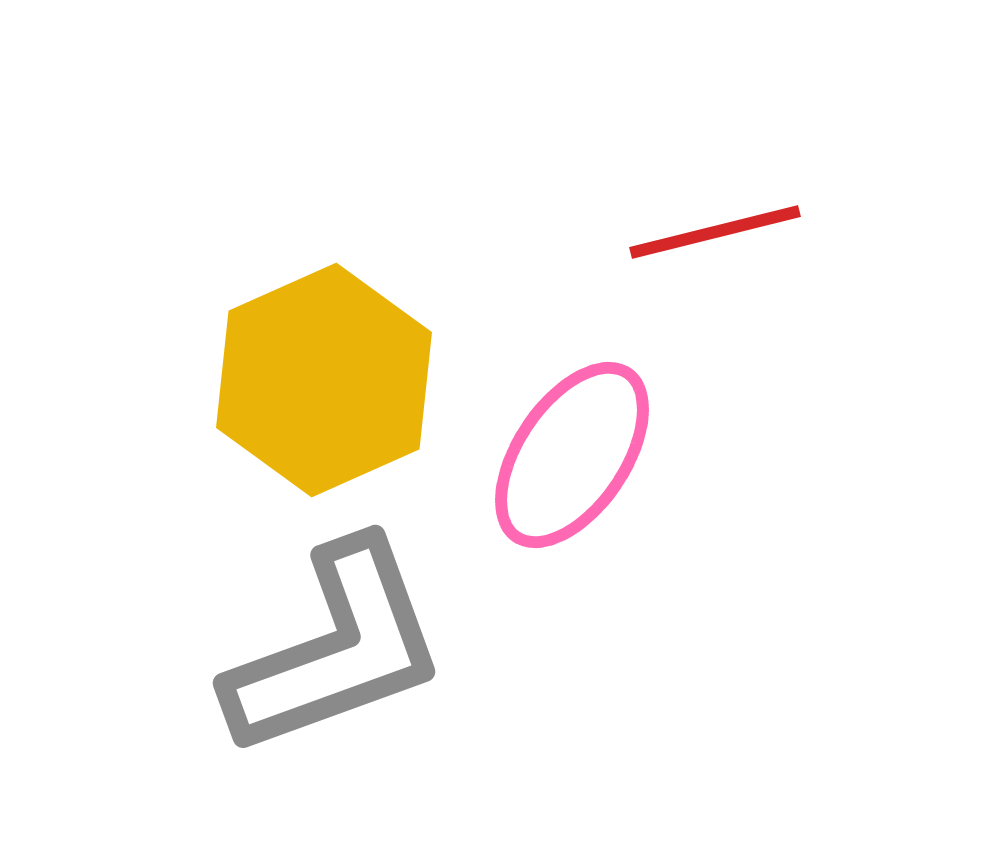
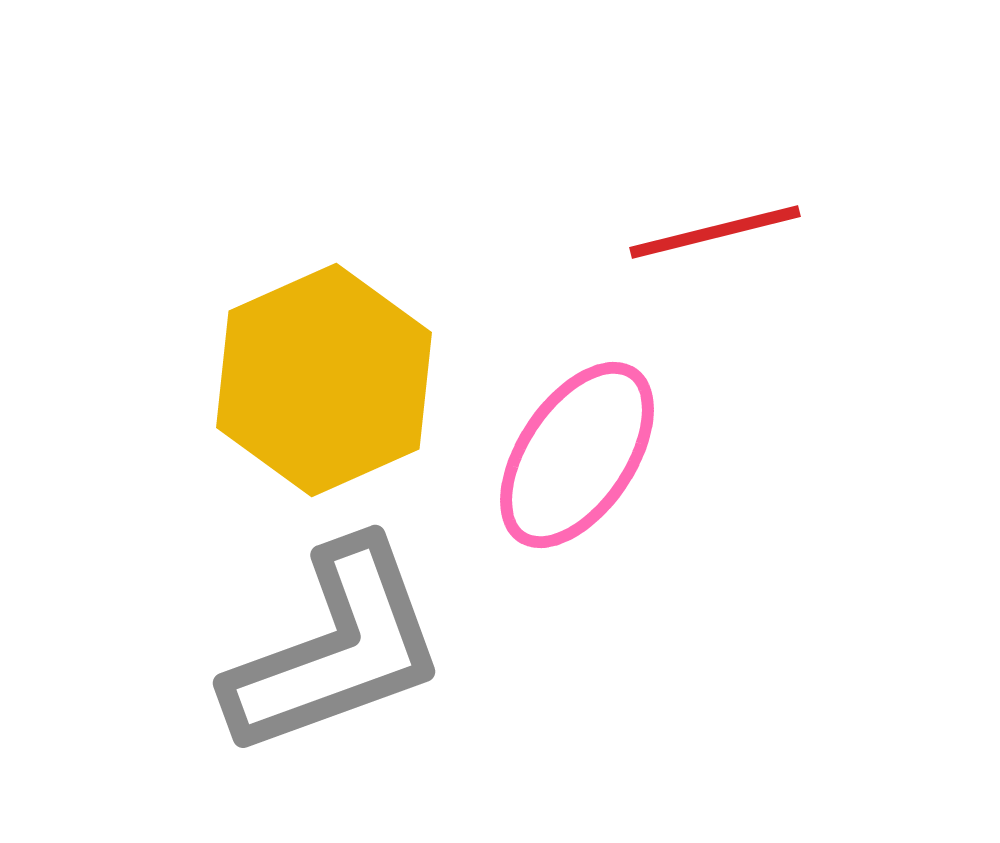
pink ellipse: moved 5 px right
